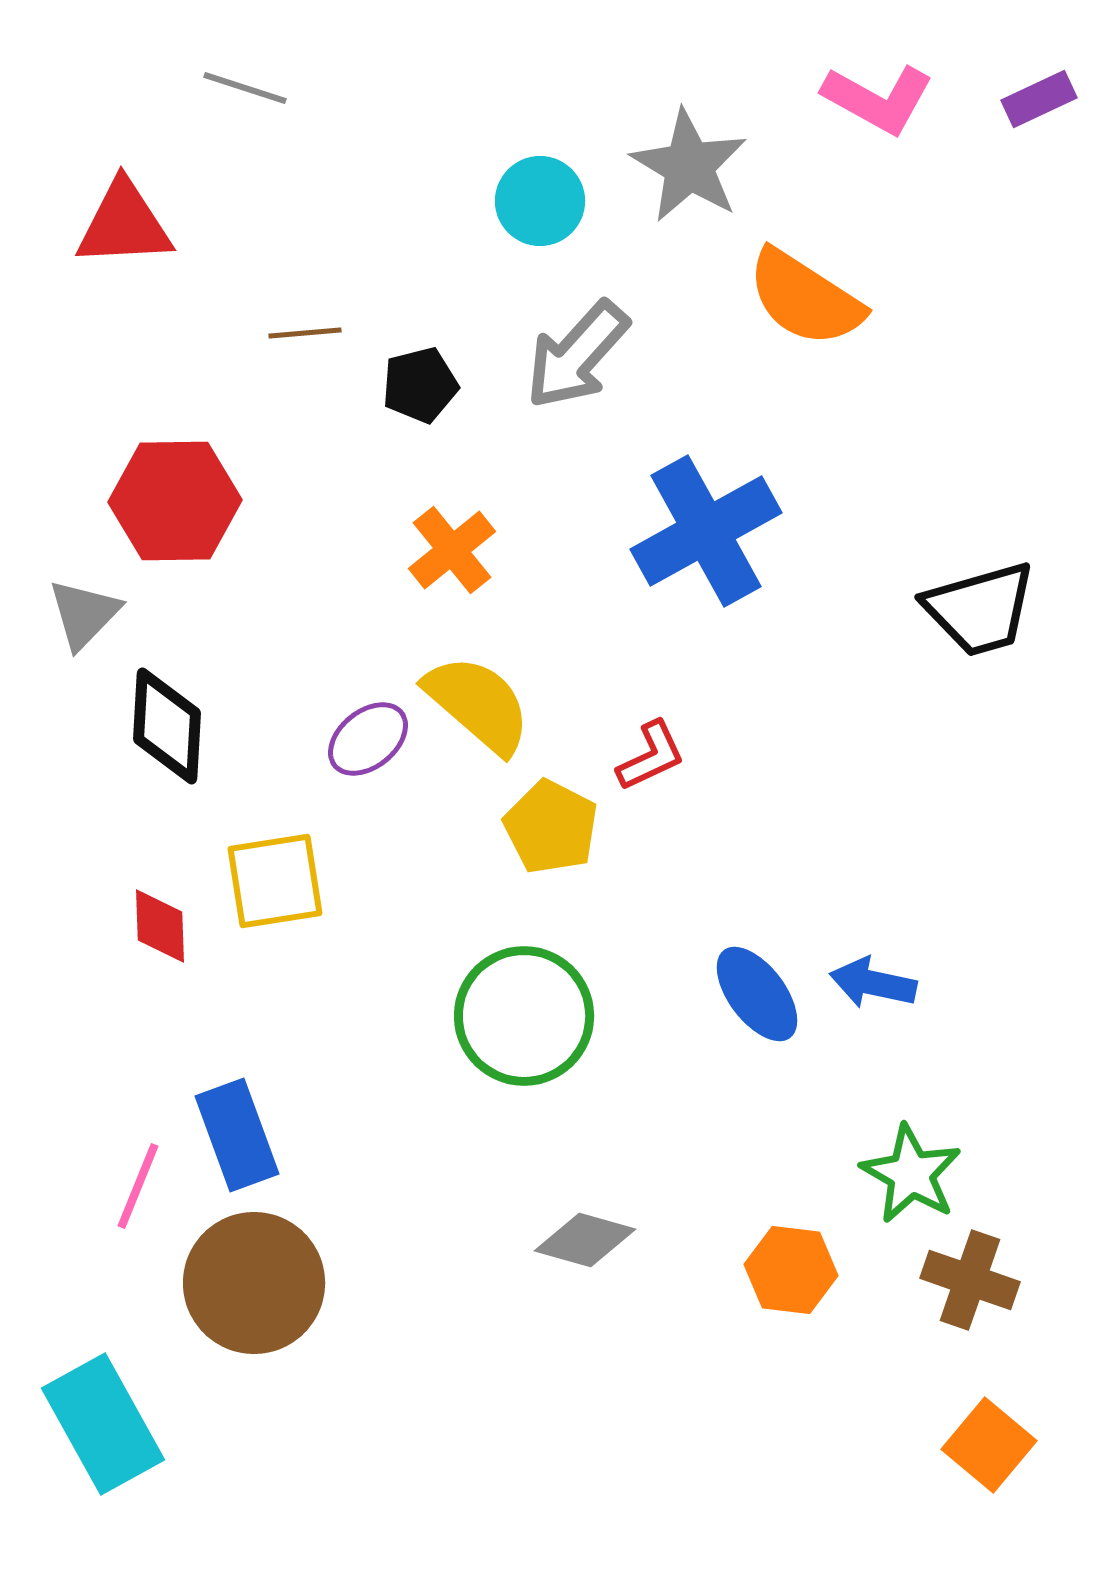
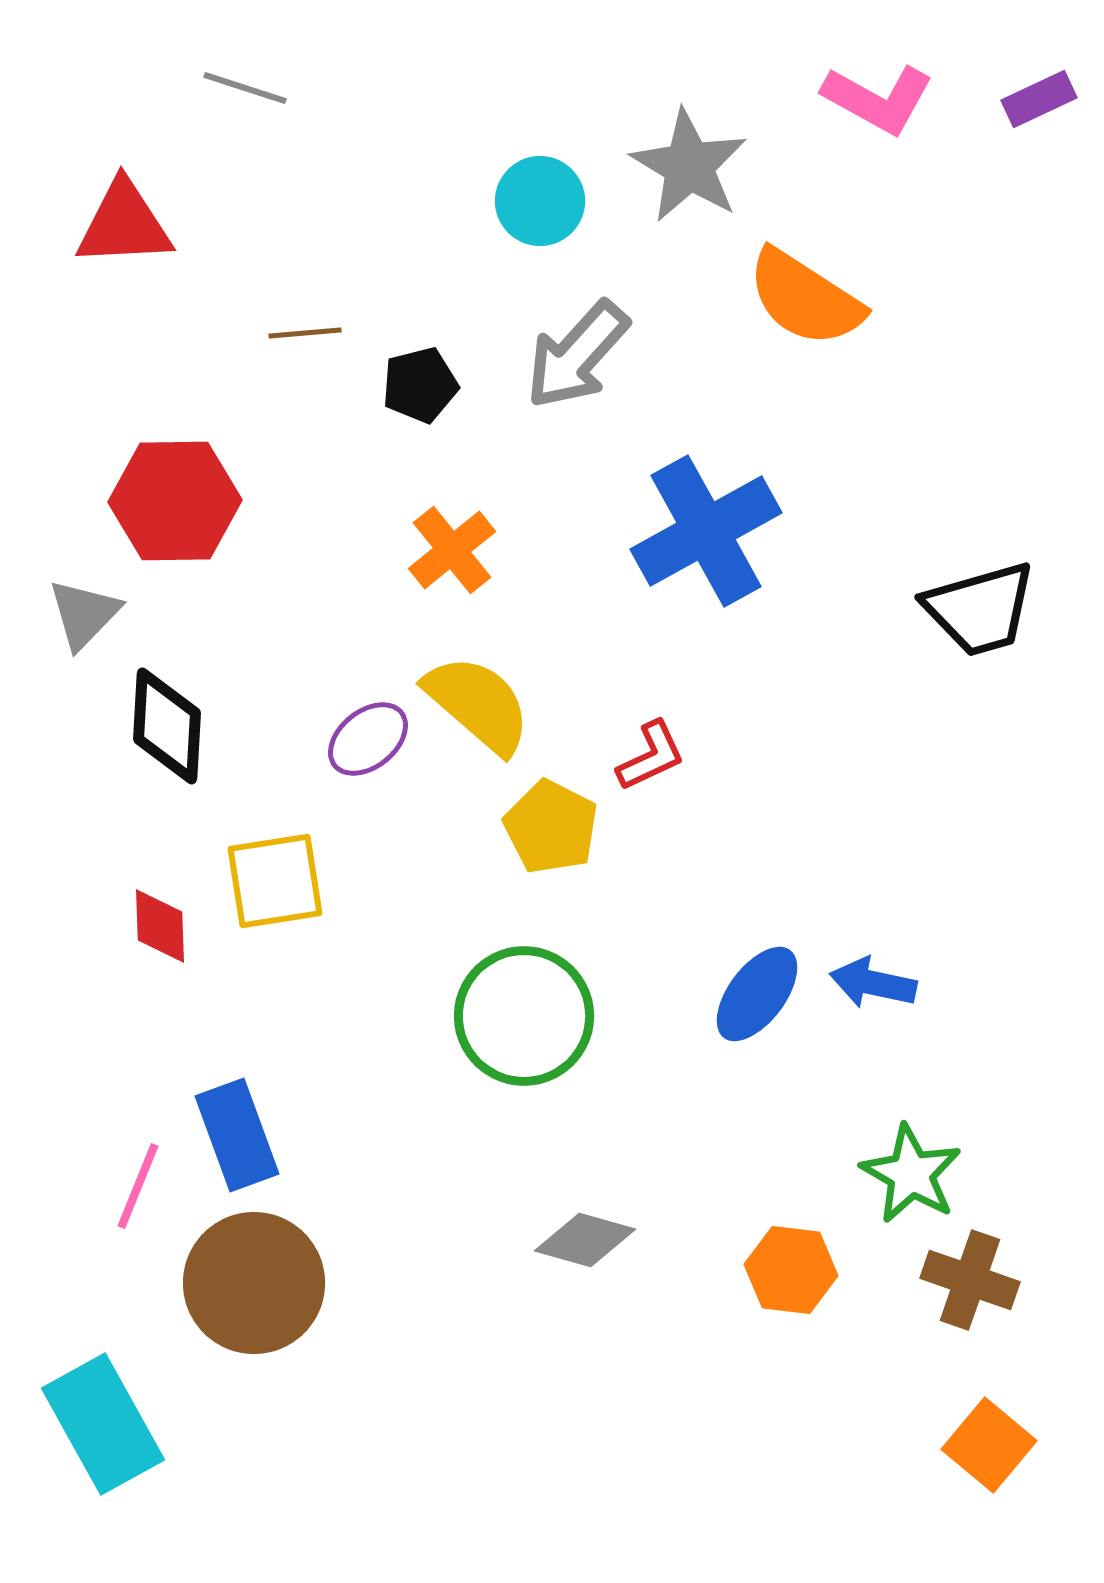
blue ellipse: rotated 74 degrees clockwise
